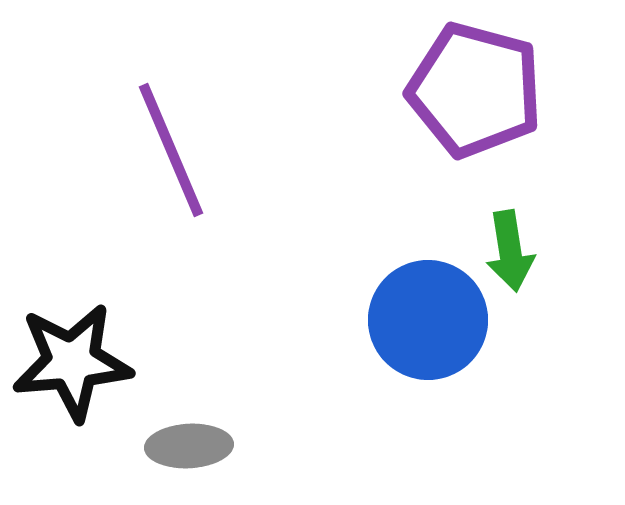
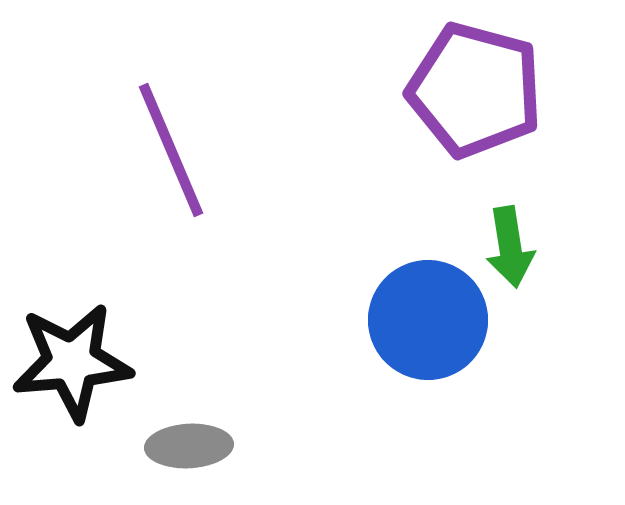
green arrow: moved 4 px up
